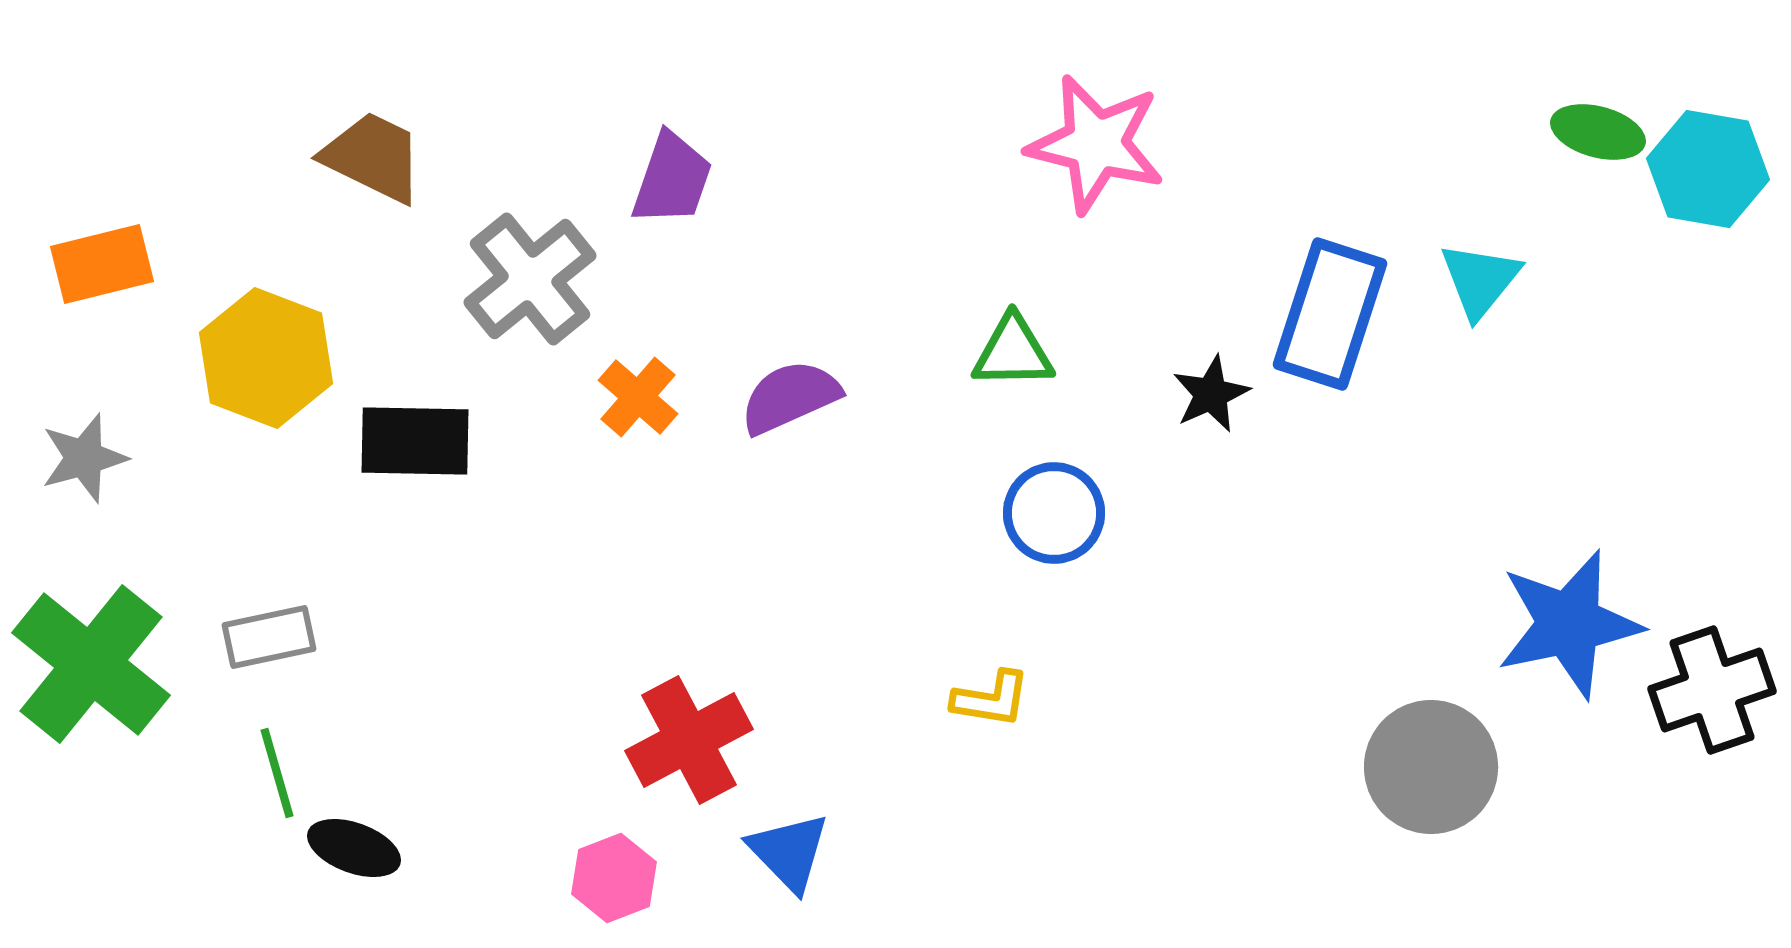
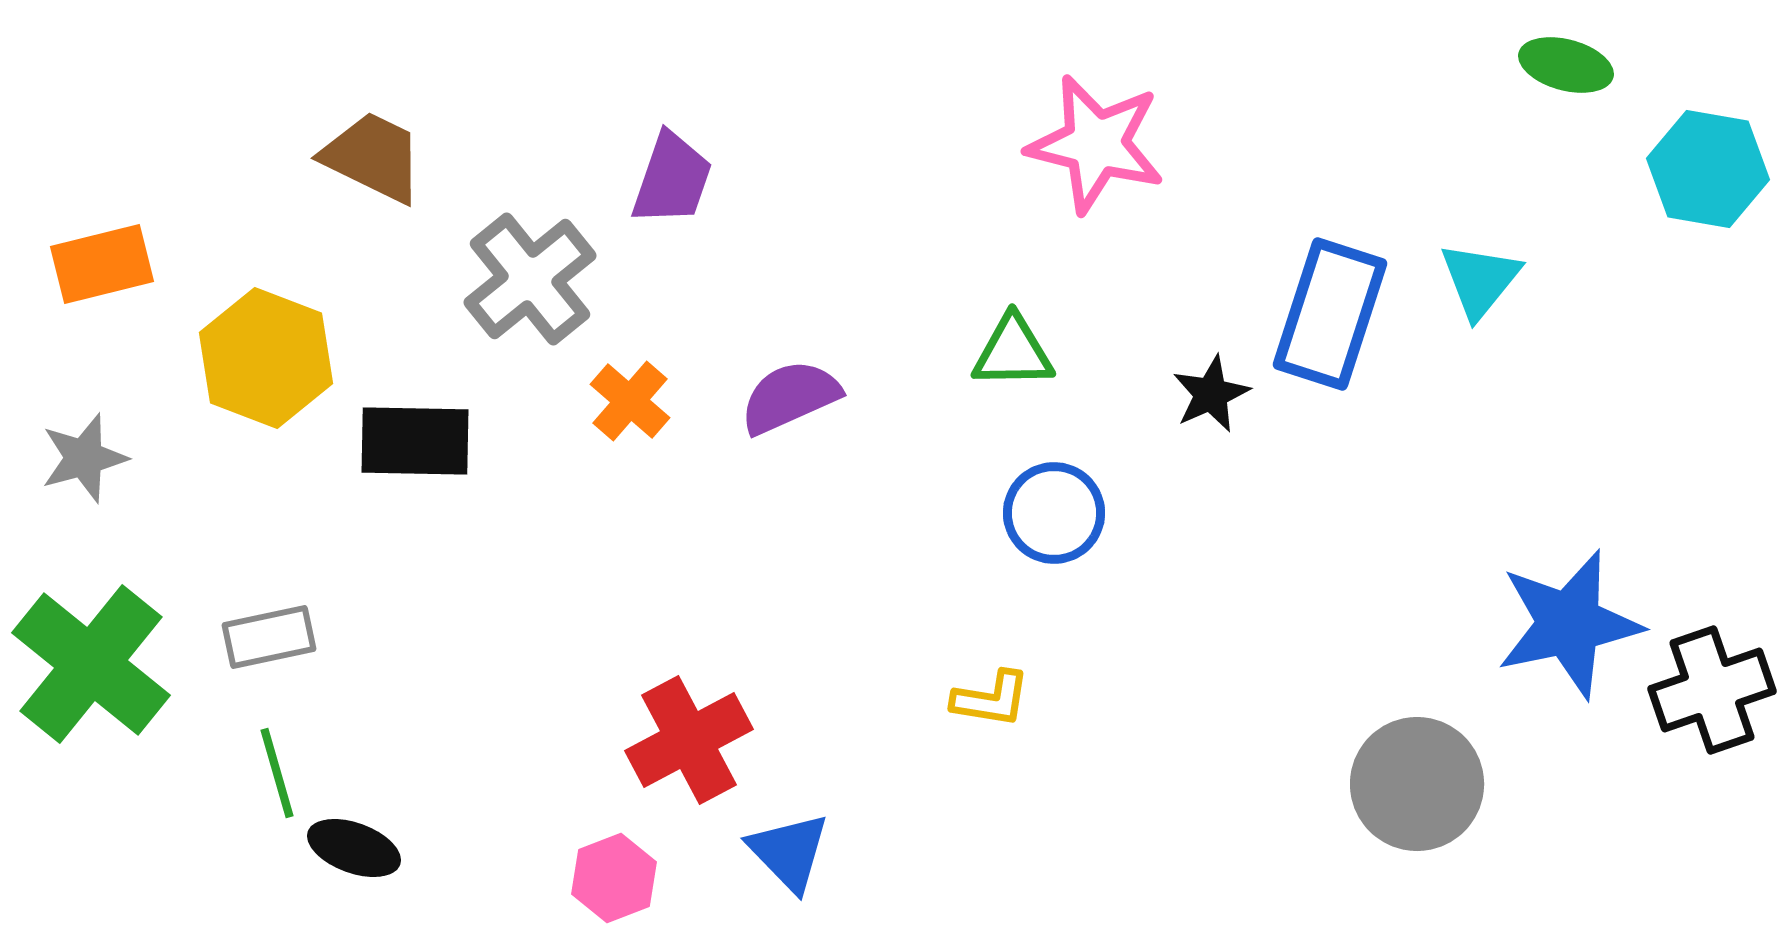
green ellipse: moved 32 px left, 67 px up
orange cross: moved 8 px left, 4 px down
gray circle: moved 14 px left, 17 px down
